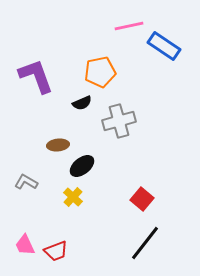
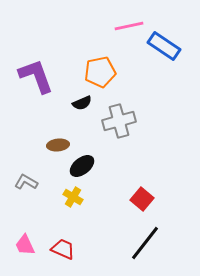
yellow cross: rotated 12 degrees counterclockwise
red trapezoid: moved 7 px right, 2 px up; rotated 135 degrees counterclockwise
